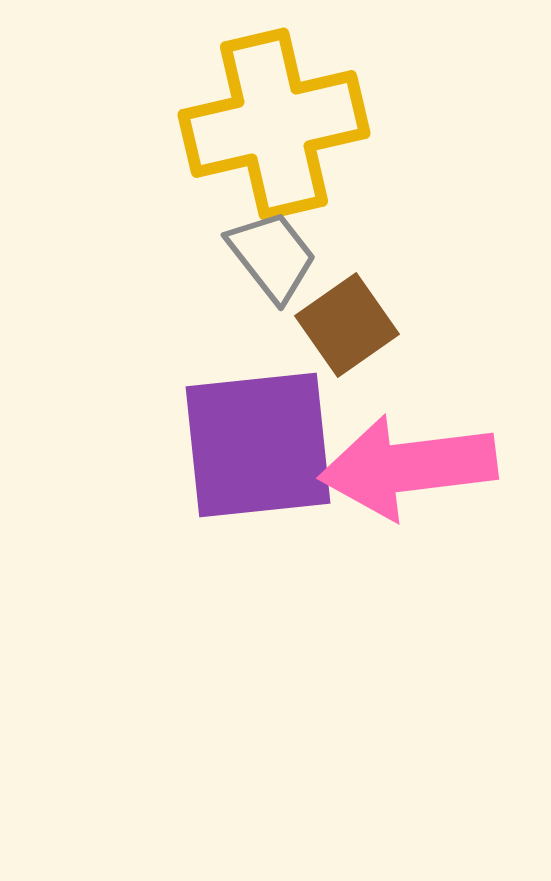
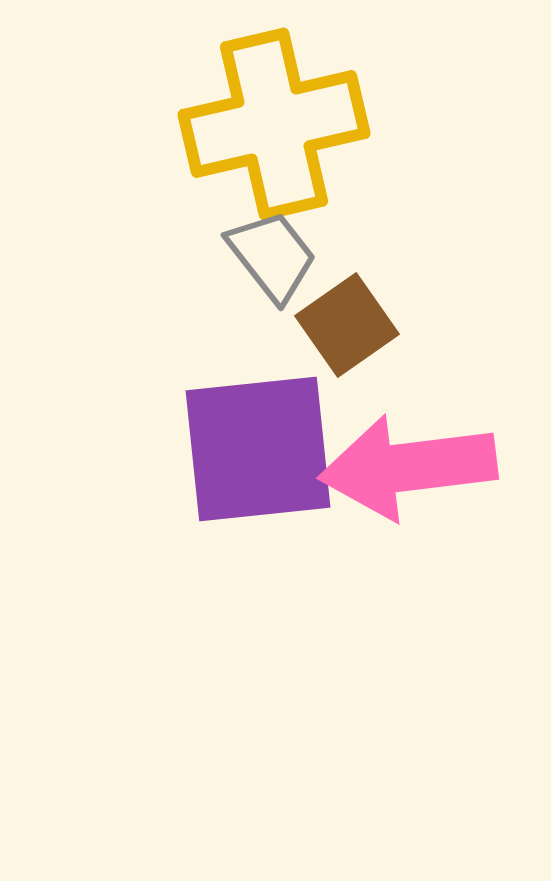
purple square: moved 4 px down
